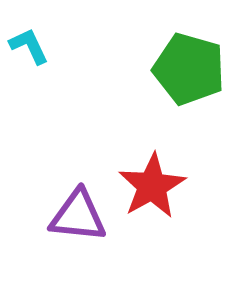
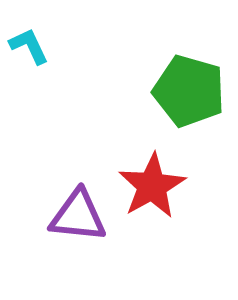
green pentagon: moved 22 px down
